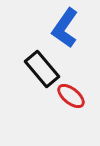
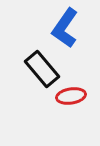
red ellipse: rotated 48 degrees counterclockwise
